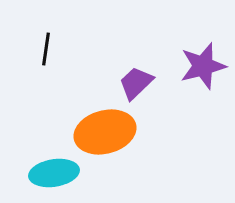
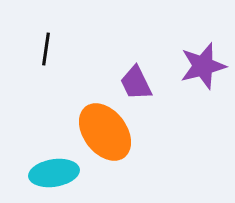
purple trapezoid: rotated 72 degrees counterclockwise
orange ellipse: rotated 68 degrees clockwise
